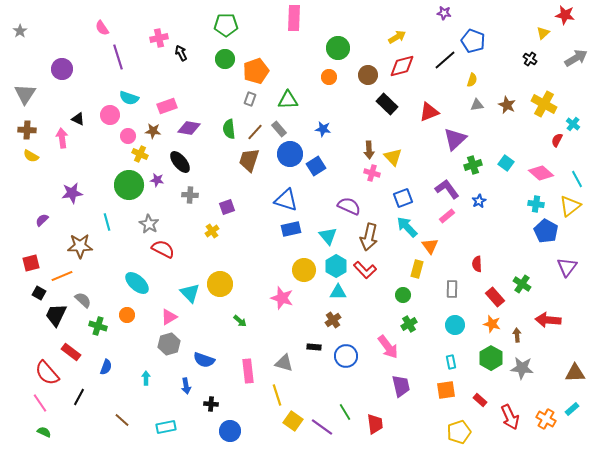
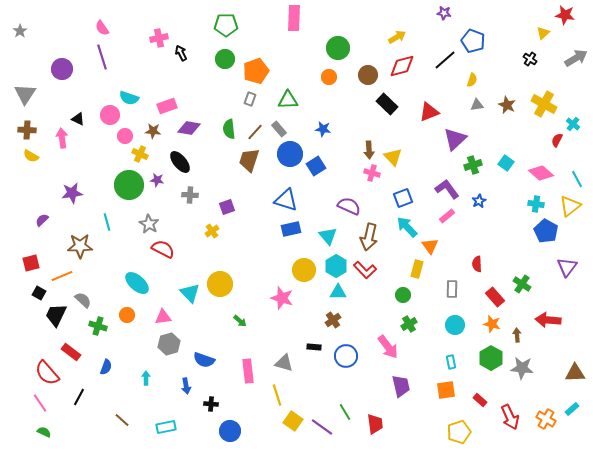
purple line at (118, 57): moved 16 px left
pink circle at (128, 136): moved 3 px left
pink triangle at (169, 317): moved 6 px left; rotated 24 degrees clockwise
